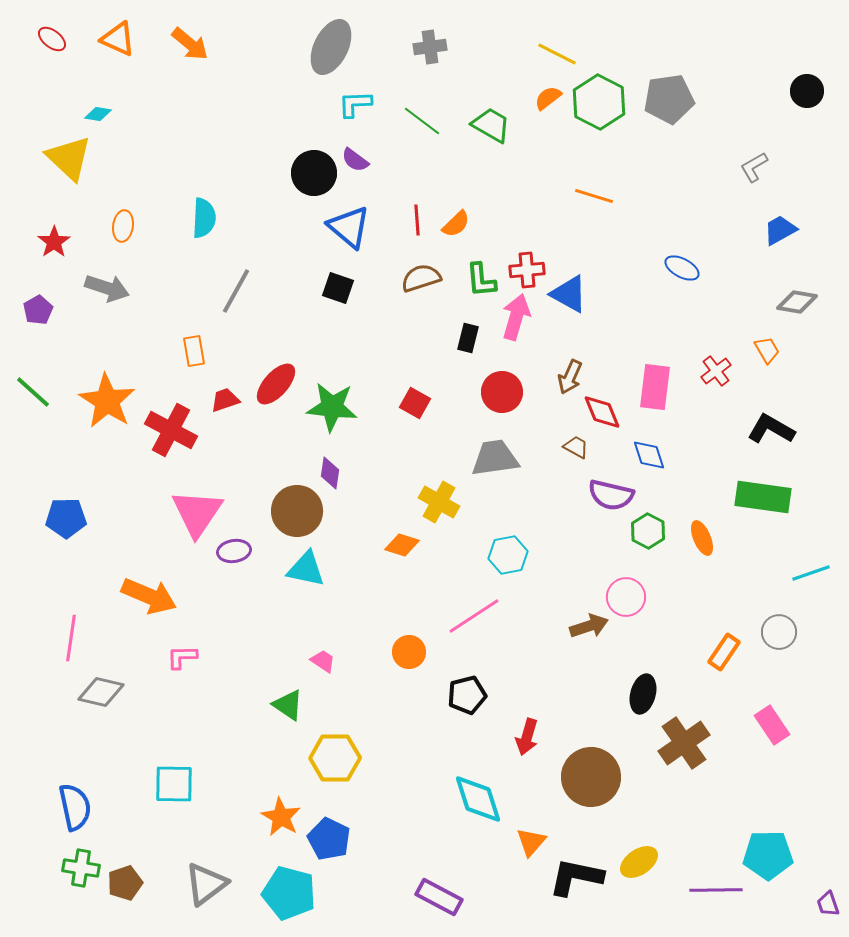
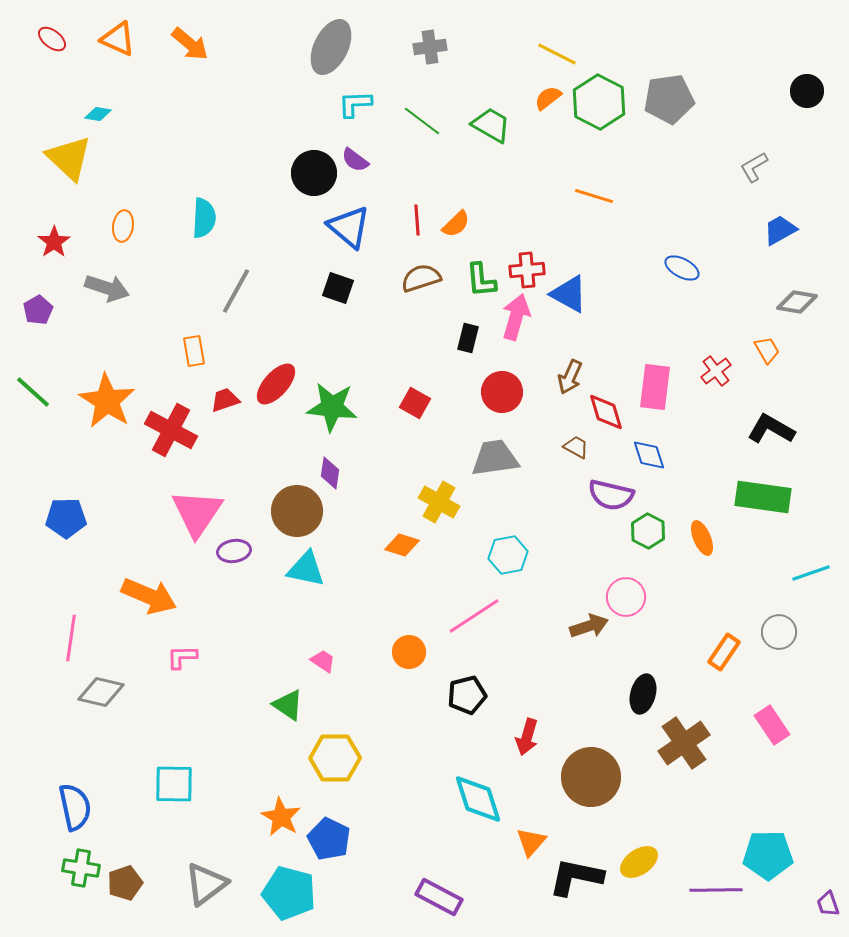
red diamond at (602, 412): moved 4 px right; rotated 6 degrees clockwise
